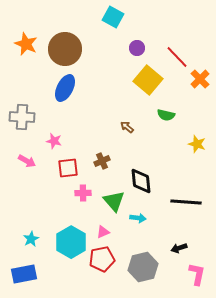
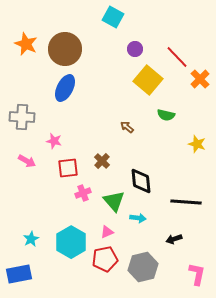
purple circle: moved 2 px left, 1 px down
brown cross: rotated 21 degrees counterclockwise
pink cross: rotated 21 degrees counterclockwise
pink triangle: moved 4 px right
black arrow: moved 5 px left, 9 px up
red pentagon: moved 3 px right
blue rectangle: moved 5 px left
